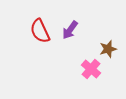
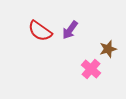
red semicircle: rotated 30 degrees counterclockwise
